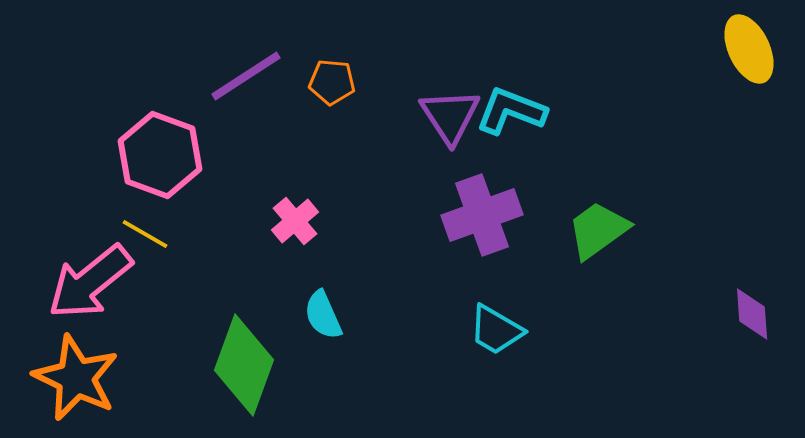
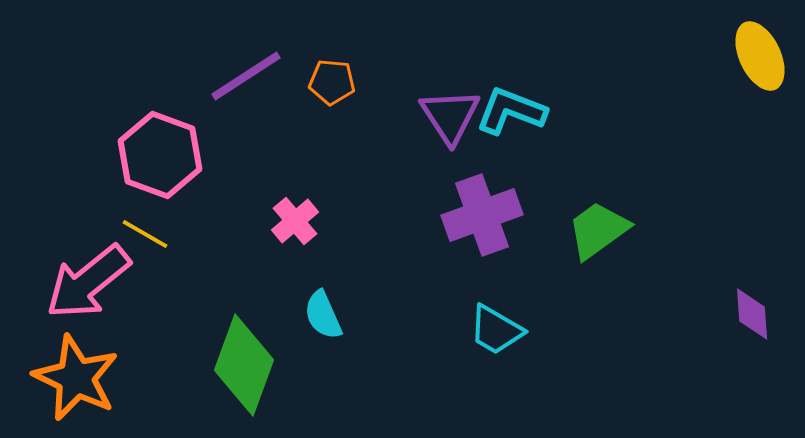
yellow ellipse: moved 11 px right, 7 px down
pink arrow: moved 2 px left
